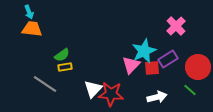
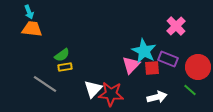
cyan star: rotated 20 degrees counterclockwise
purple rectangle: rotated 54 degrees clockwise
